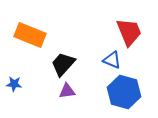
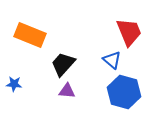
blue triangle: rotated 18 degrees clockwise
purple triangle: rotated 12 degrees clockwise
